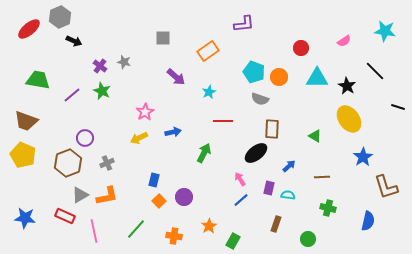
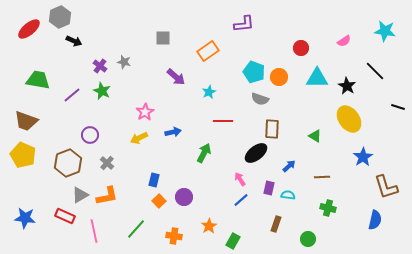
purple circle at (85, 138): moved 5 px right, 3 px up
gray cross at (107, 163): rotated 24 degrees counterclockwise
blue semicircle at (368, 221): moved 7 px right, 1 px up
